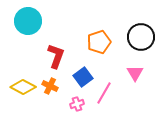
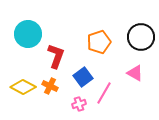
cyan circle: moved 13 px down
pink triangle: rotated 30 degrees counterclockwise
pink cross: moved 2 px right
